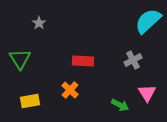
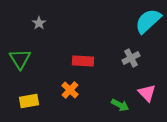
gray cross: moved 2 px left, 2 px up
pink triangle: rotated 12 degrees counterclockwise
yellow rectangle: moved 1 px left
